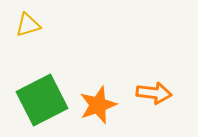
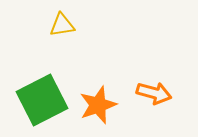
yellow triangle: moved 34 px right; rotated 8 degrees clockwise
orange arrow: rotated 8 degrees clockwise
